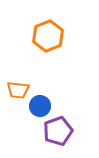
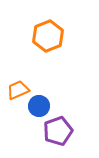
orange trapezoid: rotated 150 degrees clockwise
blue circle: moved 1 px left
